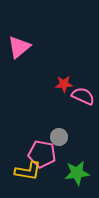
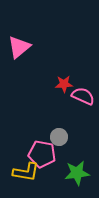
yellow L-shape: moved 2 px left, 1 px down
